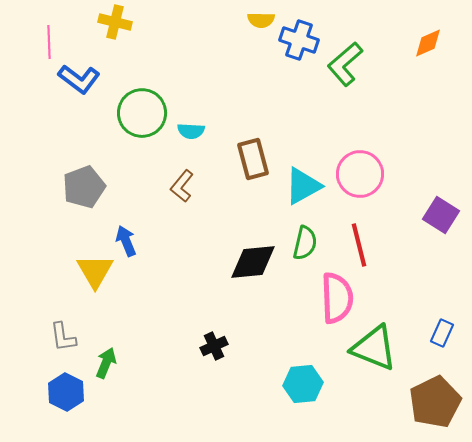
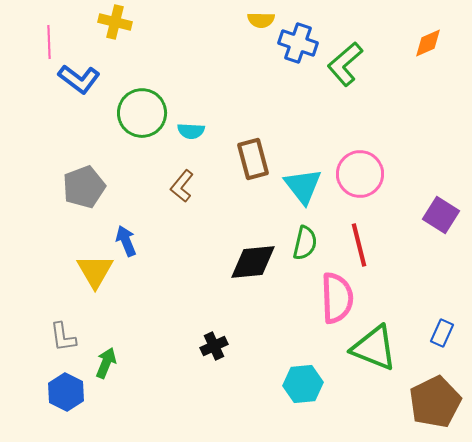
blue cross: moved 1 px left, 3 px down
cyan triangle: rotated 39 degrees counterclockwise
